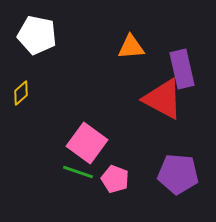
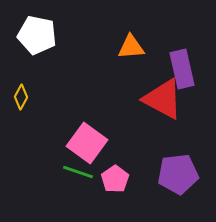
yellow diamond: moved 4 px down; rotated 20 degrees counterclockwise
purple pentagon: rotated 12 degrees counterclockwise
pink pentagon: rotated 16 degrees clockwise
